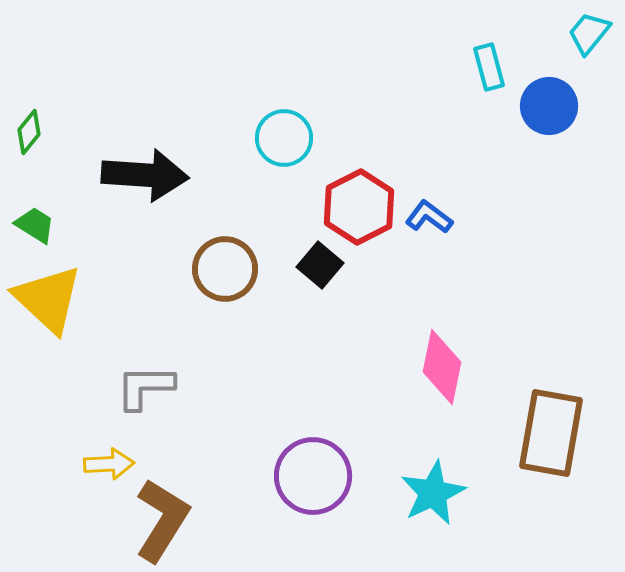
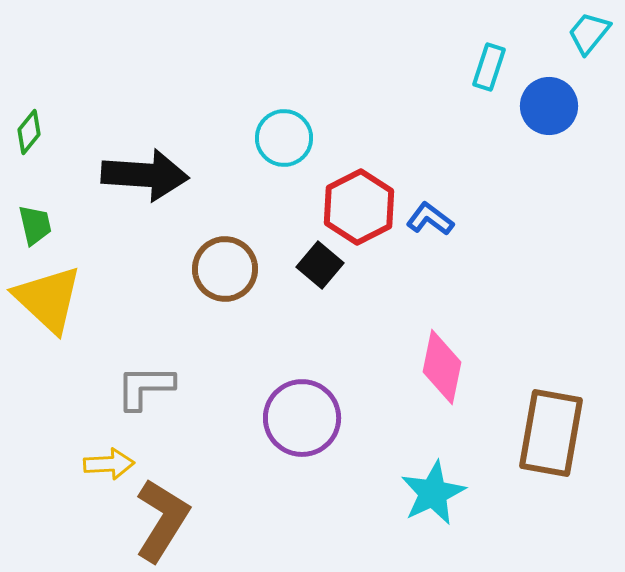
cyan rectangle: rotated 33 degrees clockwise
blue L-shape: moved 1 px right, 2 px down
green trapezoid: rotated 45 degrees clockwise
purple circle: moved 11 px left, 58 px up
